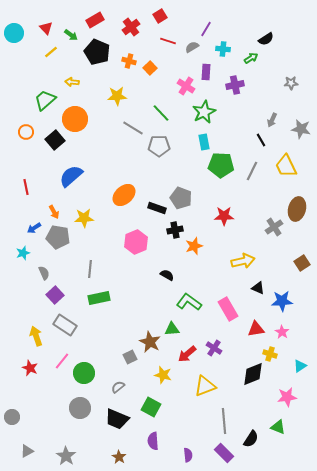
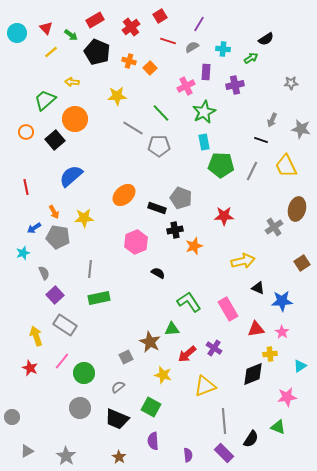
purple line at (206, 29): moved 7 px left, 5 px up
cyan circle at (14, 33): moved 3 px right
pink cross at (186, 86): rotated 30 degrees clockwise
black line at (261, 140): rotated 40 degrees counterclockwise
black semicircle at (167, 275): moved 9 px left, 2 px up
green L-shape at (189, 302): rotated 20 degrees clockwise
yellow cross at (270, 354): rotated 24 degrees counterclockwise
gray square at (130, 357): moved 4 px left
